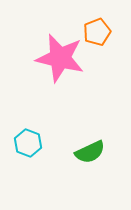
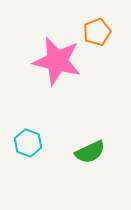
pink star: moved 3 px left, 3 px down
